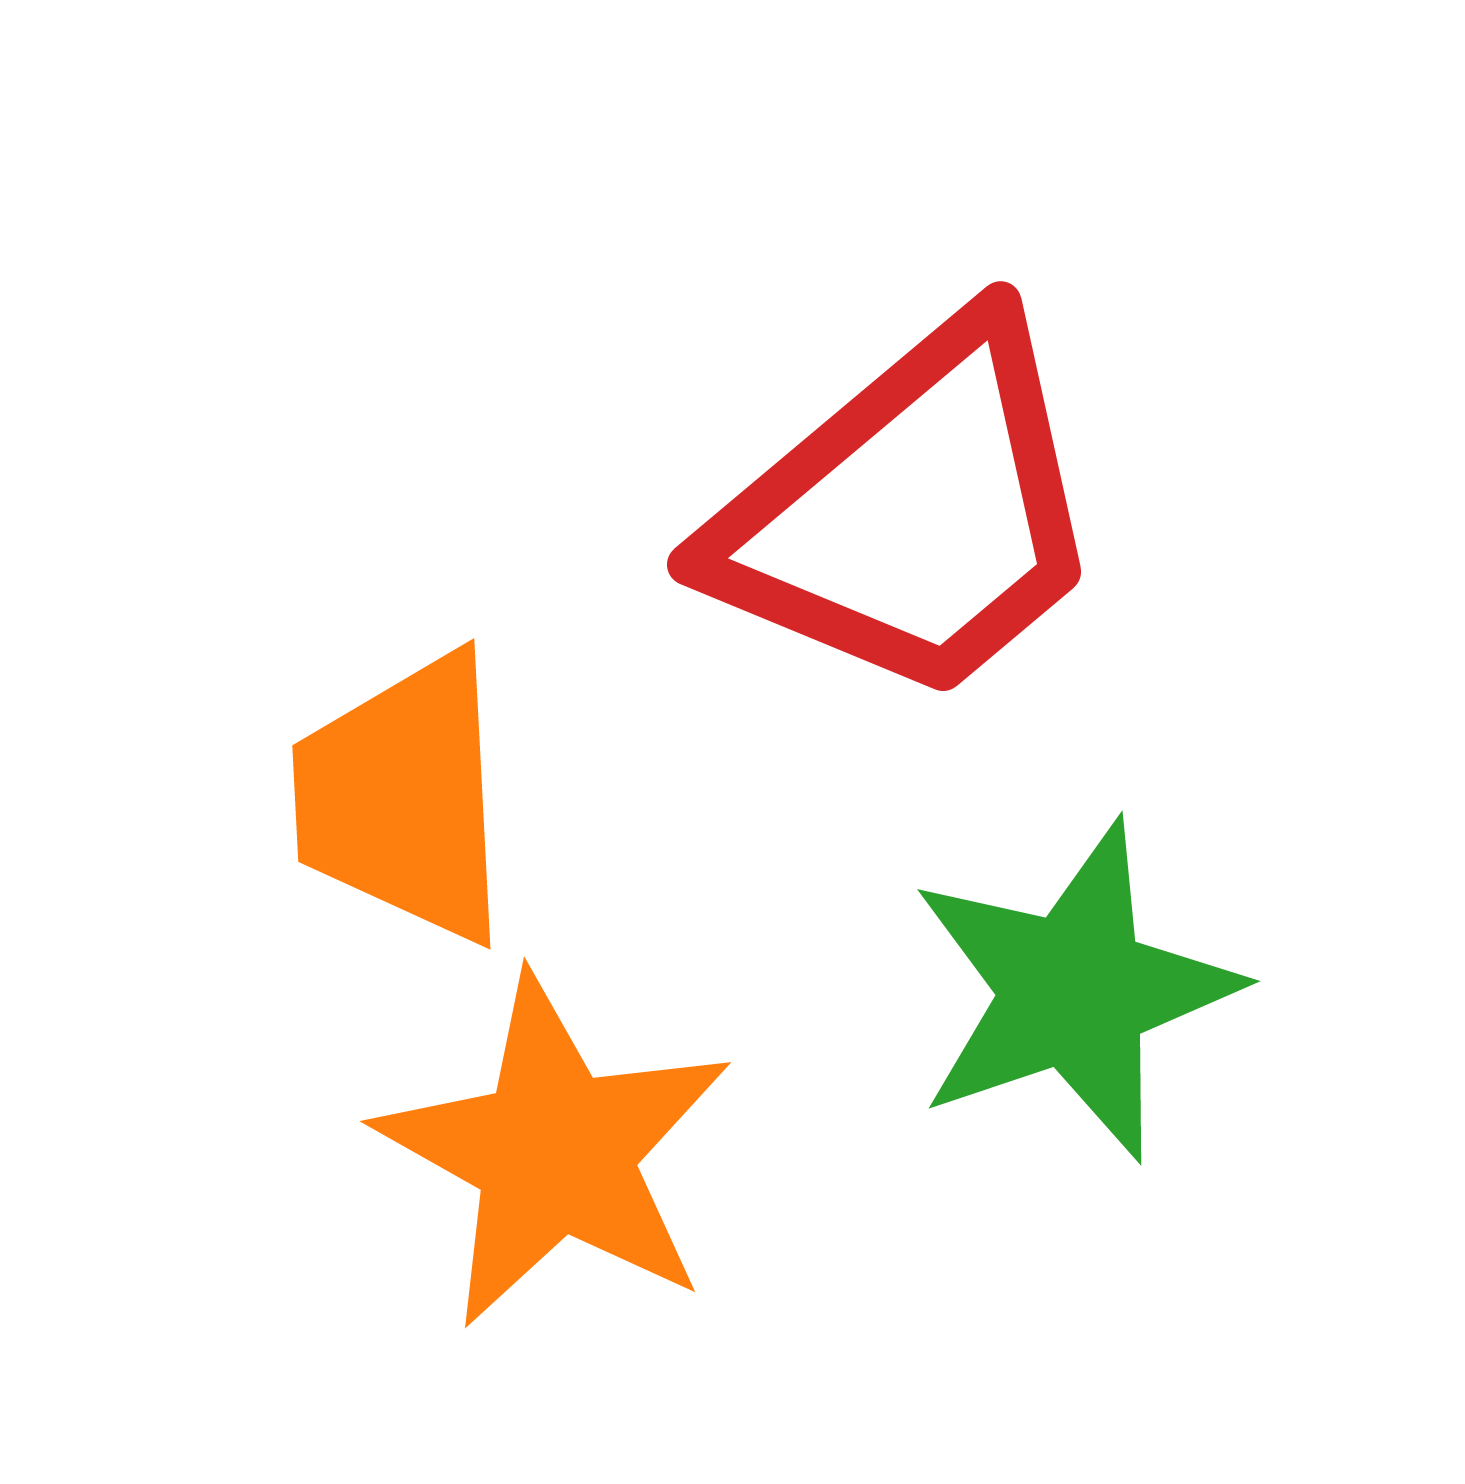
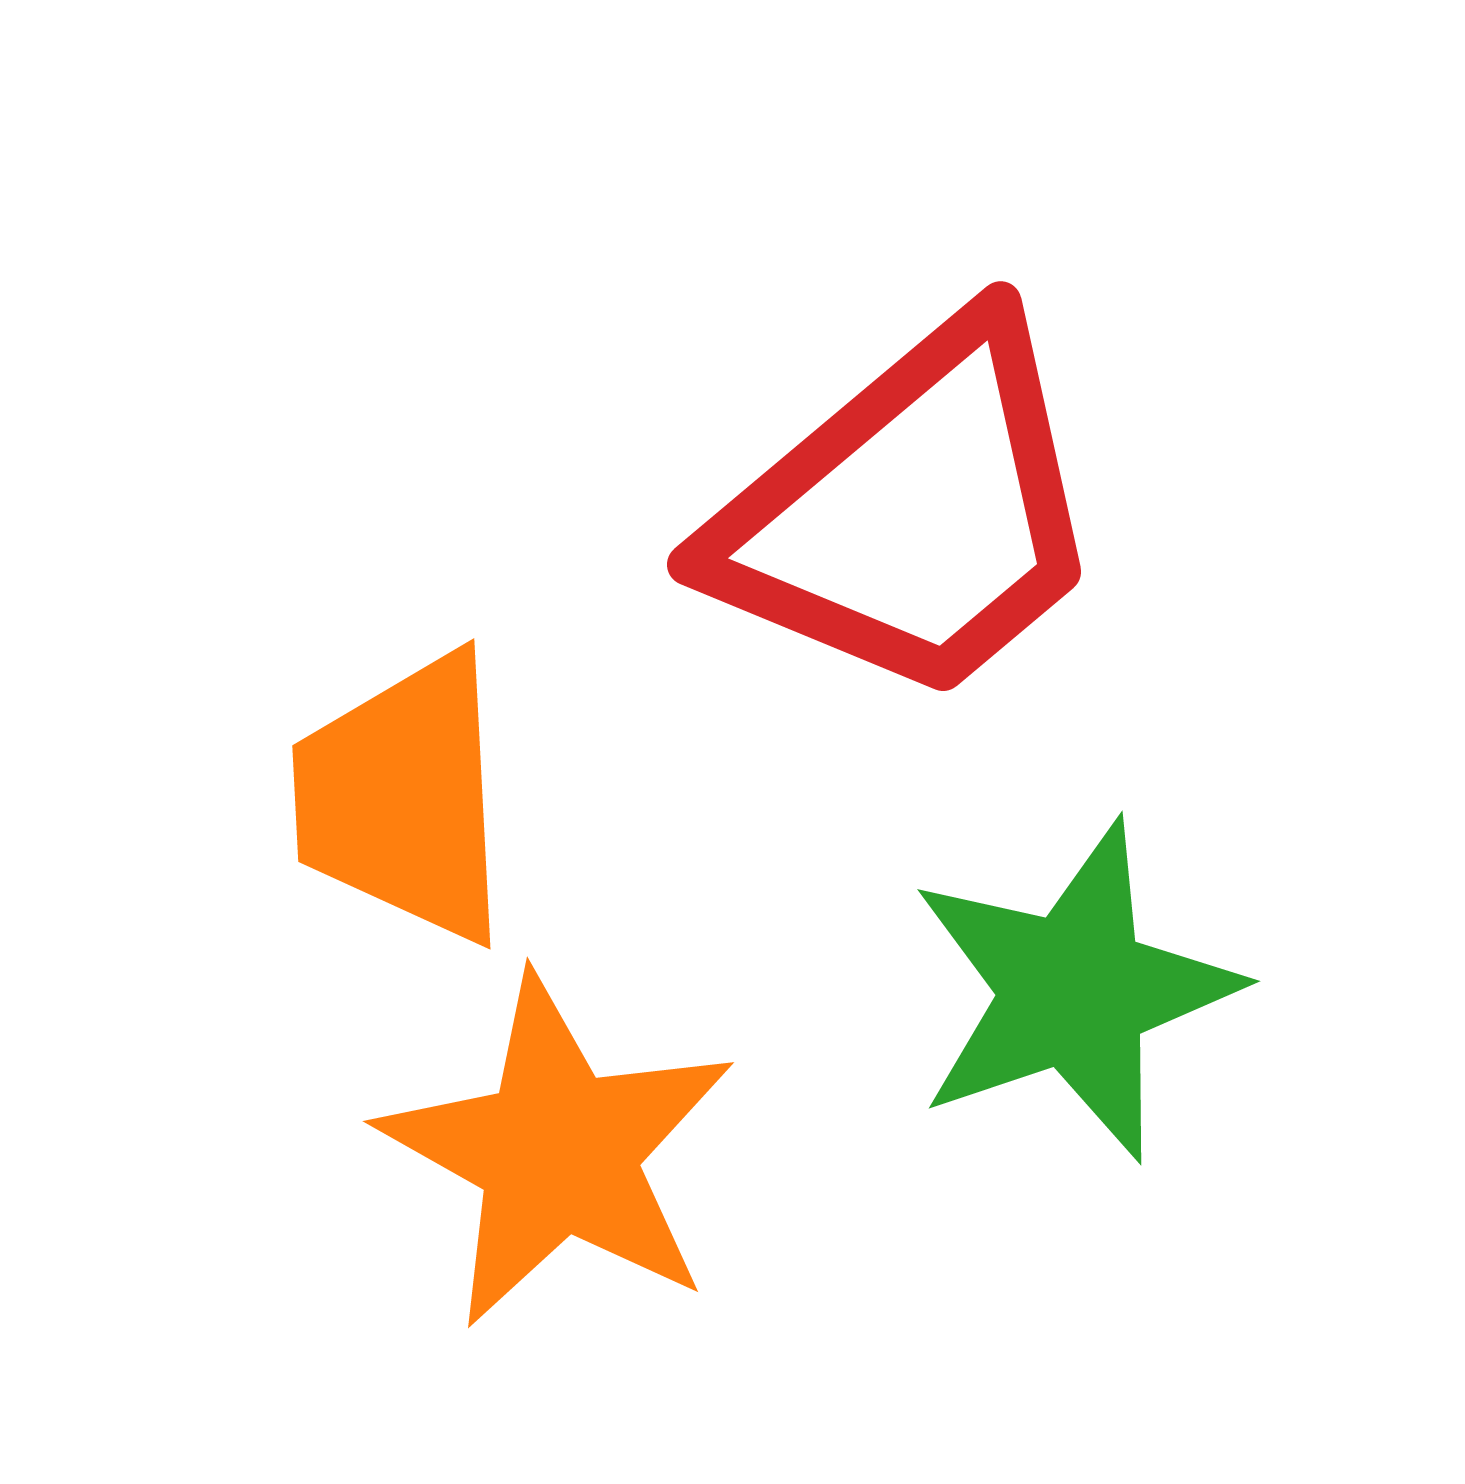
orange star: moved 3 px right
